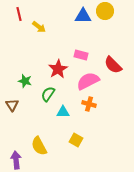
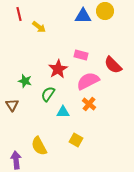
orange cross: rotated 24 degrees clockwise
